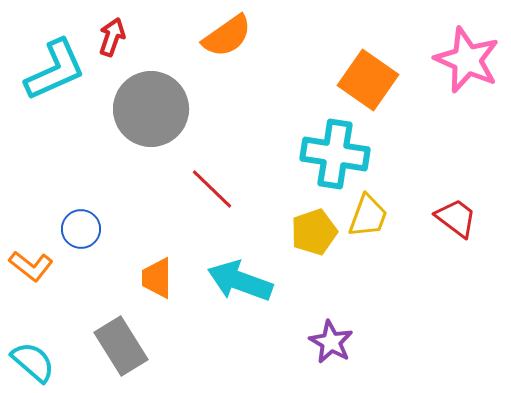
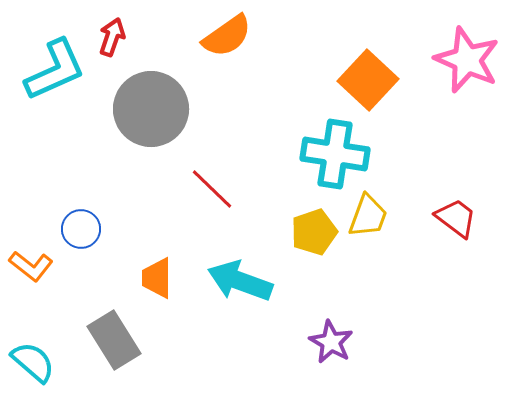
orange square: rotated 8 degrees clockwise
gray rectangle: moved 7 px left, 6 px up
